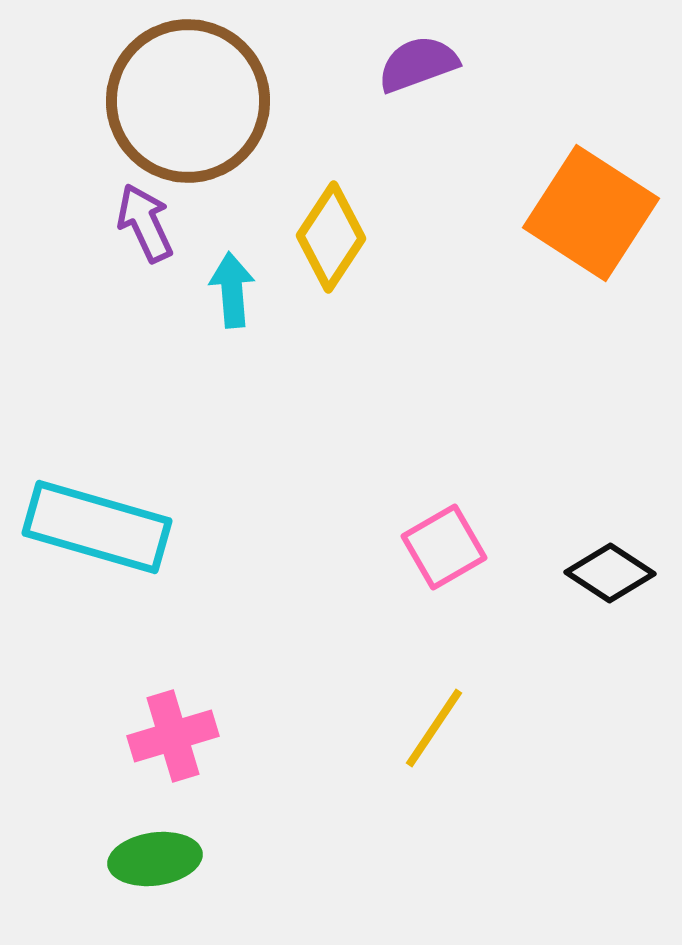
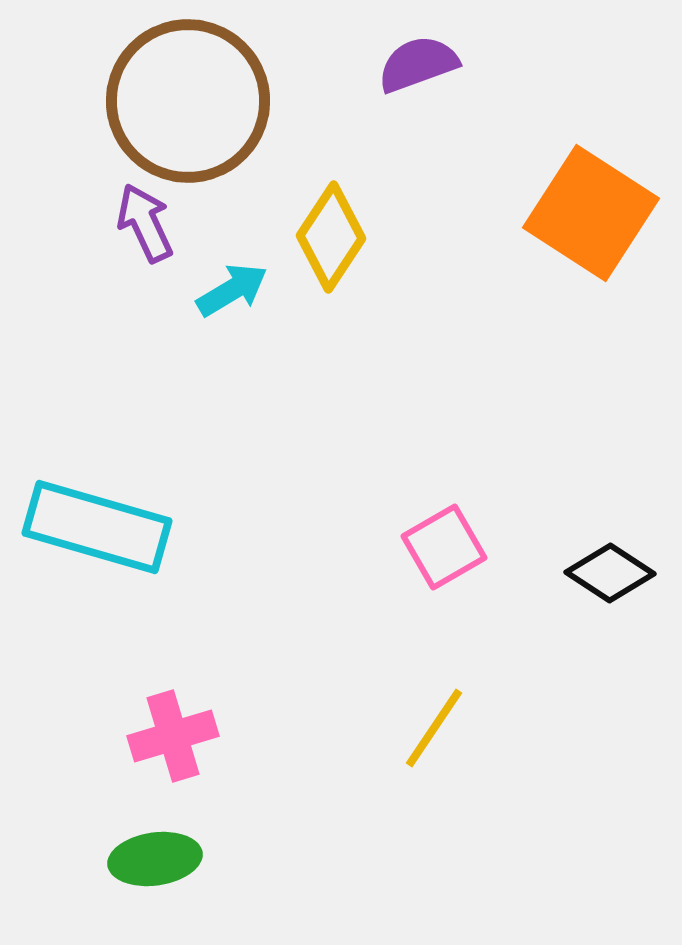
cyan arrow: rotated 64 degrees clockwise
